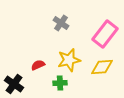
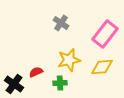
red semicircle: moved 2 px left, 7 px down
